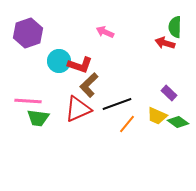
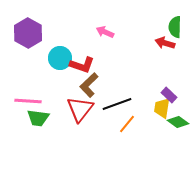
purple hexagon: rotated 12 degrees counterclockwise
cyan circle: moved 1 px right, 3 px up
red L-shape: moved 2 px right
purple rectangle: moved 2 px down
red triangle: moved 2 px right; rotated 28 degrees counterclockwise
yellow trapezoid: moved 5 px right, 8 px up; rotated 75 degrees clockwise
